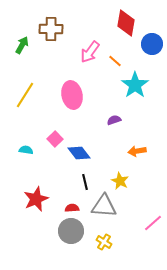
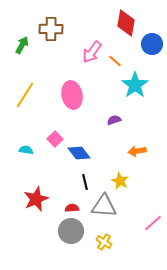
pink arrow: moved 2 px right
